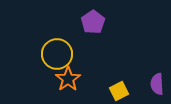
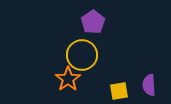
yellow circle: moved 25 px right, 1 px down
purple semicircle: moved 8 px left, 1 px down
yellow square: rotated 18 degrees clockwise
